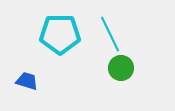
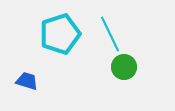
cyan pentagon: rotated 18 degrees counterclockwise
green circle: moved 3 px right, 1 px up
